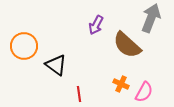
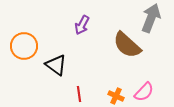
purple arrow: moved 14 px left
orange cross: moved 5 px left, 12 px down
pink semicircle: rotated 15 degrees clockwise
